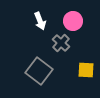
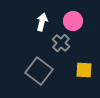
white arrow: moved 2 px right, 1 px down; rotated 144 degrees counterclockwise
yellow square: moved 2 px left
